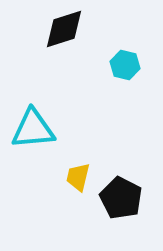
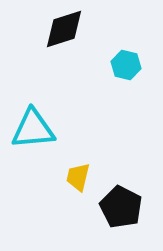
cyan hexagon: moved 1 px right
black pentagon: moved 9 px down
